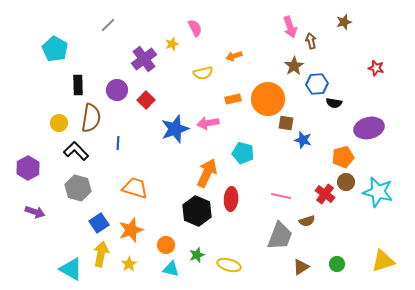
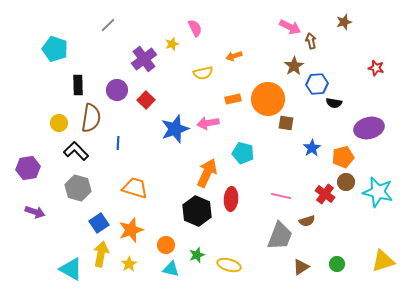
pink arrow at (290, 27): rotated 45 degrees counterclockwise
cyan pentagon at (55, 49): rotated 10 degrees counterclockwise
blue star at (303, 140): moved 9 px right, 8 px down; rotated 24 degrees clockwise
purple hexagon at (28, 168): rotated 20 degrees clockwise
